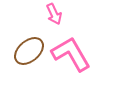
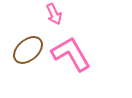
brown ellipse: moved 1 px left, 1 px up
